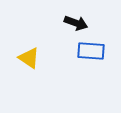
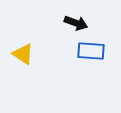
yellow triangle: moved 6 px left, 4 px up
